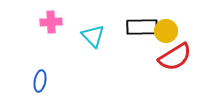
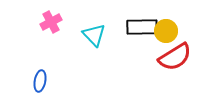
pink cross: rotated 25 degrees counterclockwise
cyan triangle: moved 1 px right, 1 px up
